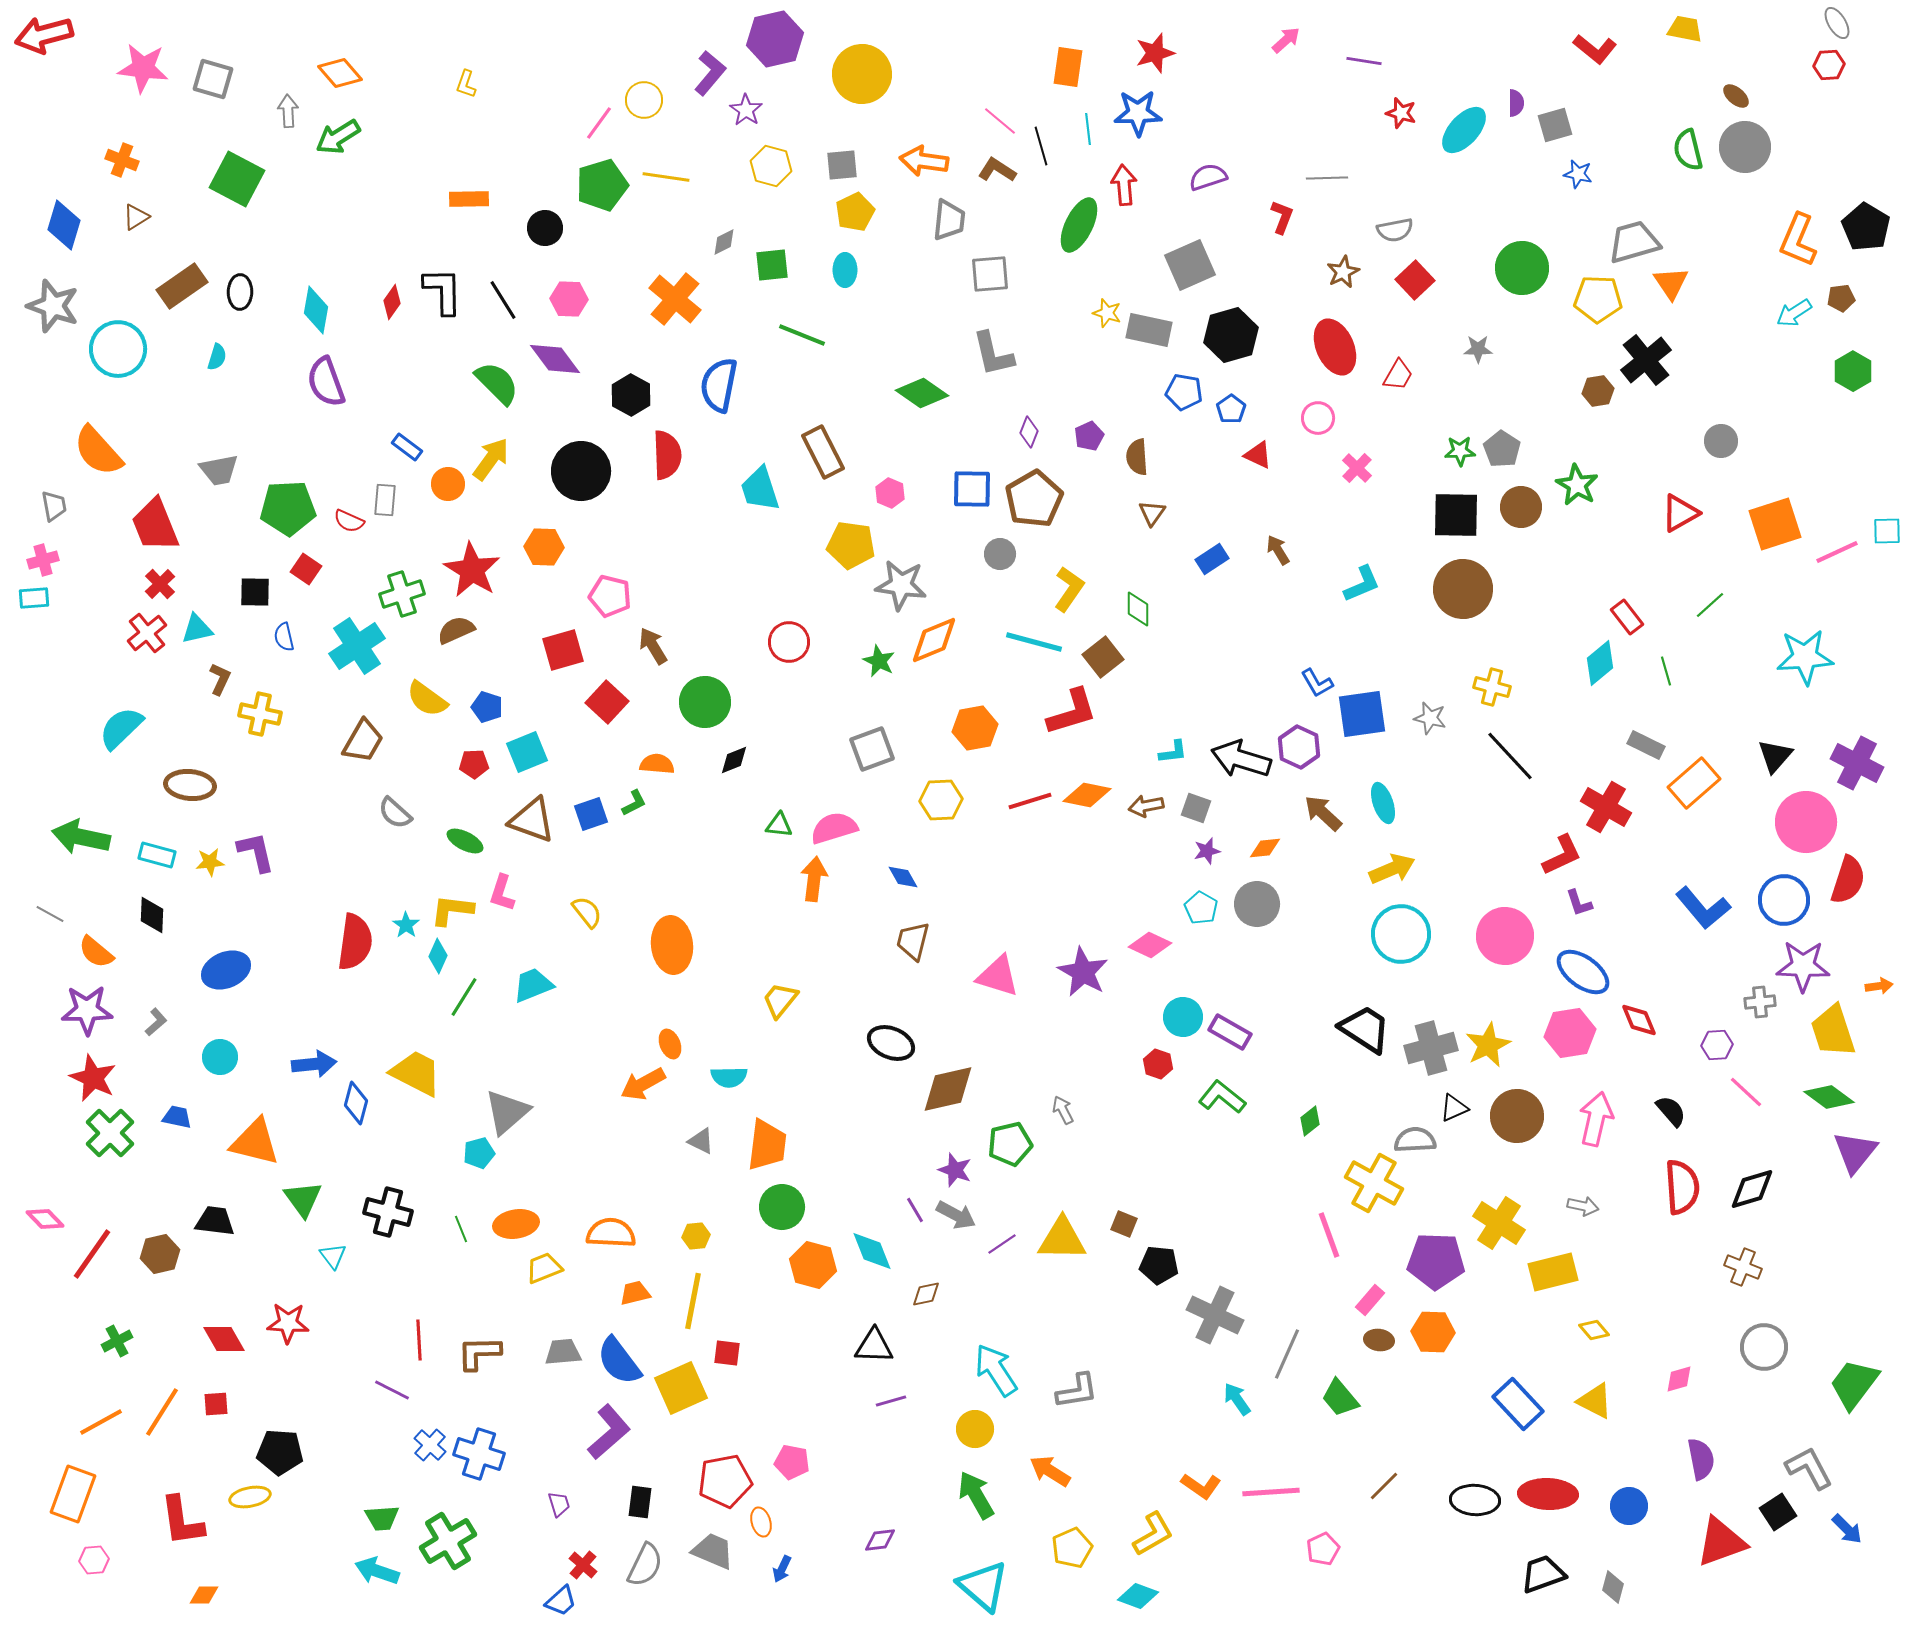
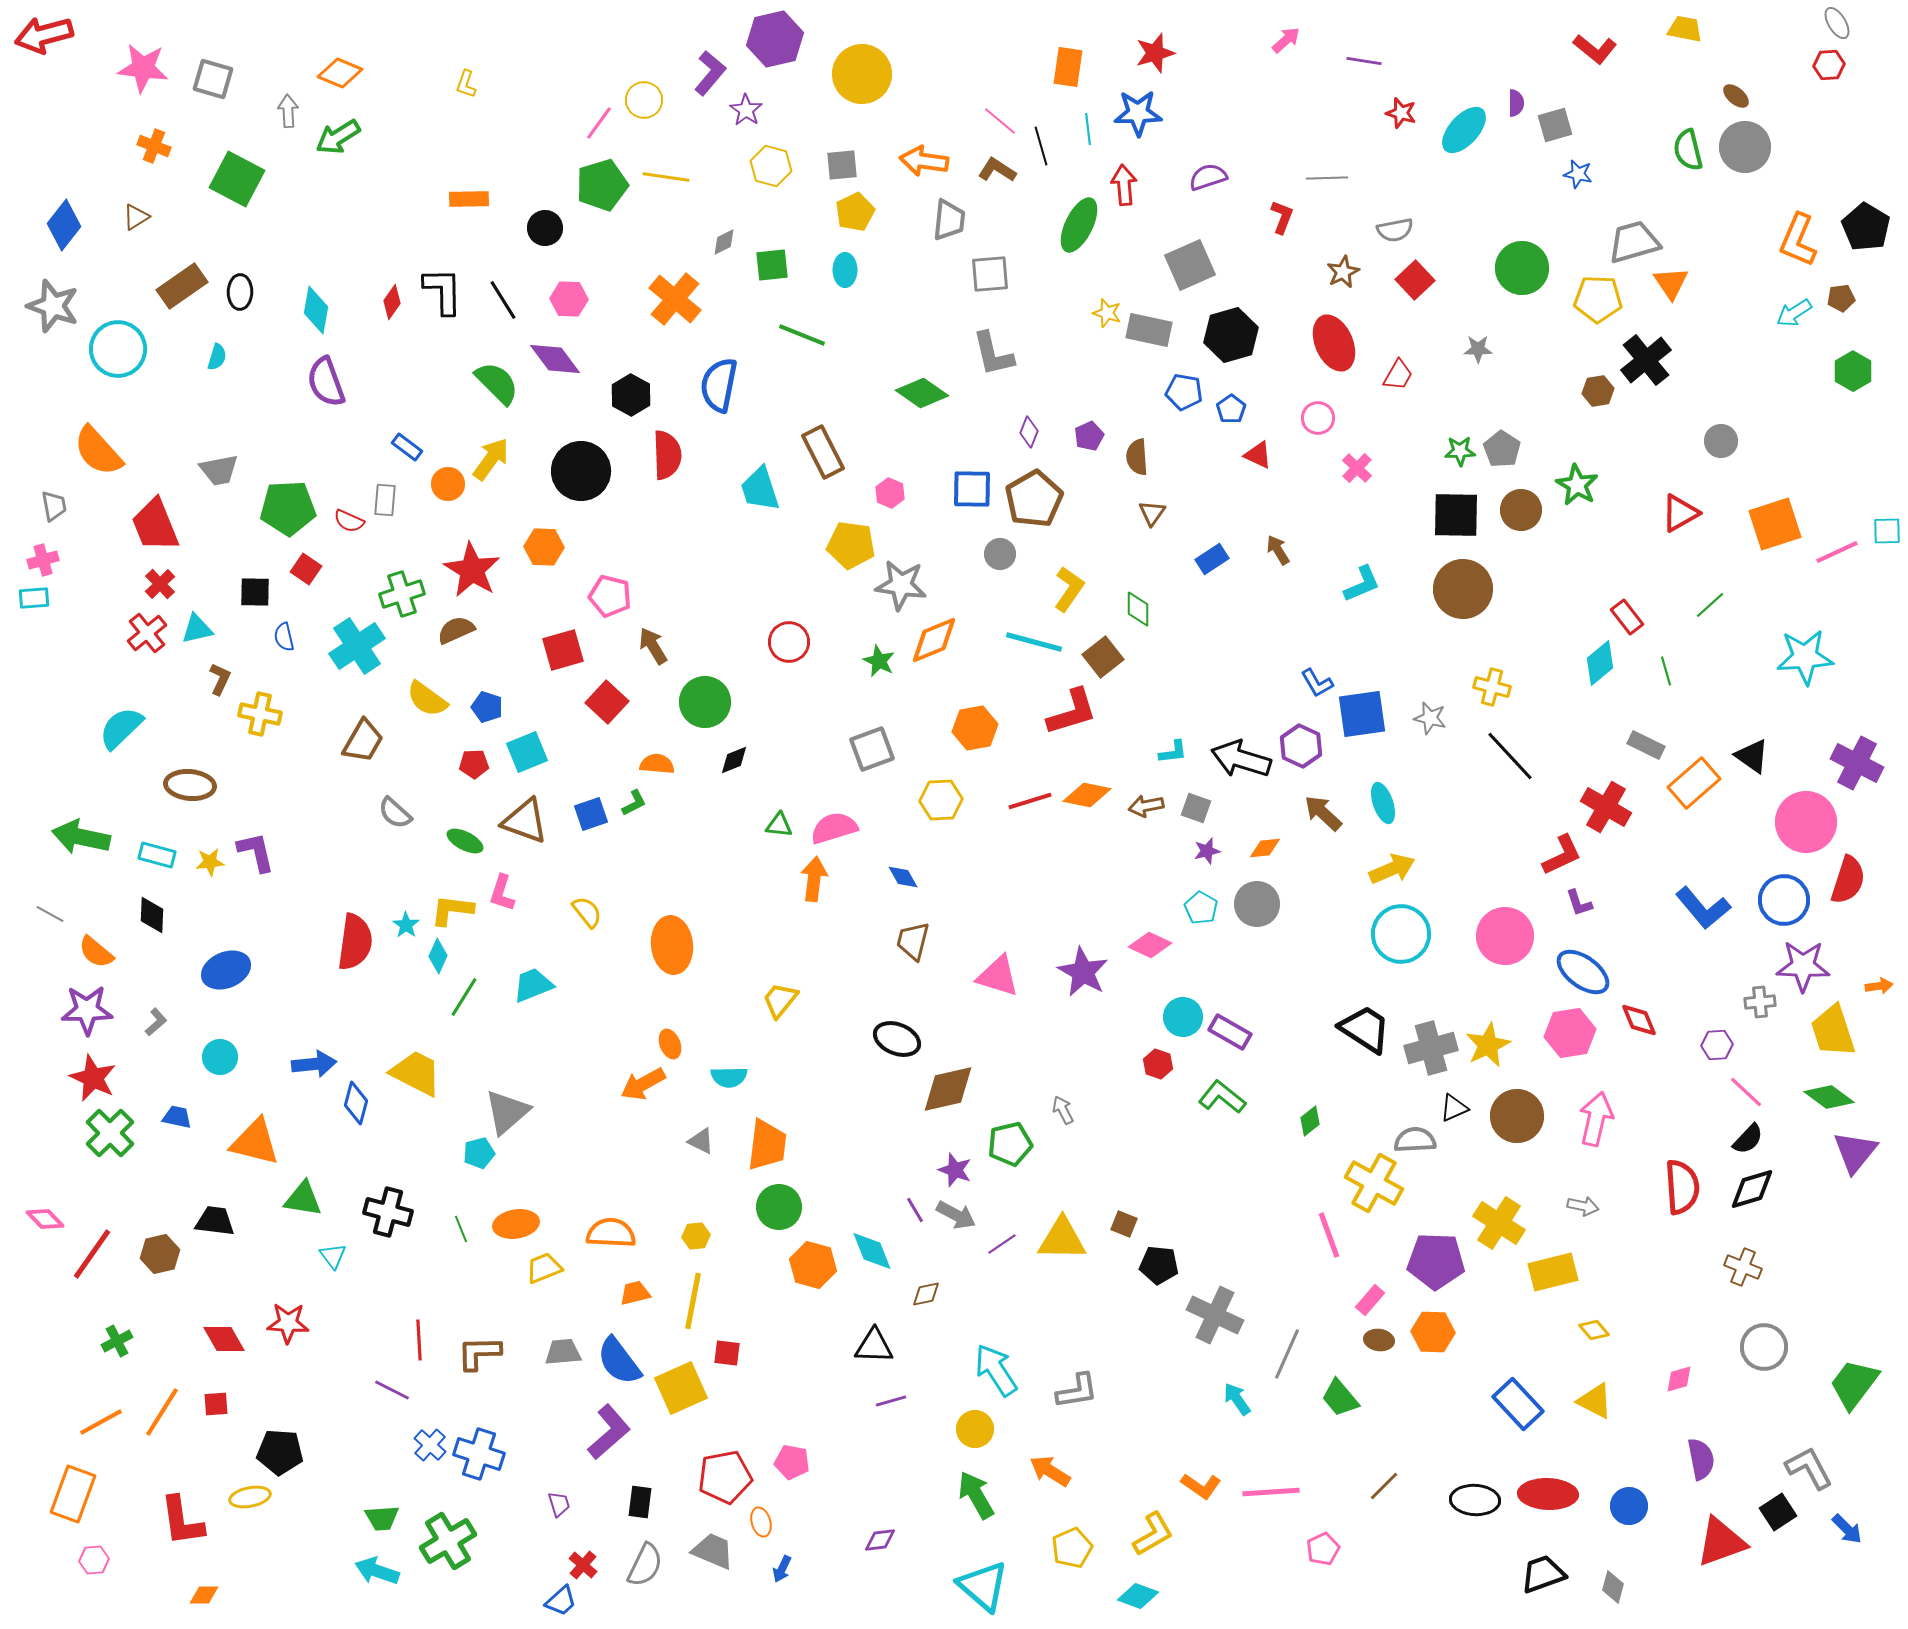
orange diamond at (340, 73): rotated 27 degrees counterclockwise
orange cross at (122, 160): moved 32 px right, 14 px up
blue diamond at (64, 225): rotated 21 degrees clockwise
red ellipse at (1335, 347): moved 1 px left, 4 px up
brown circle at (1521, 507): moved 3 px down
purple hexagon at (1299, 747): moved 2 px right, 1 px up
black triangle at (1775, 756): moved 23 px left; rotated 36 degrees counterclockwise
brown triangle at (532, 820): moved 7 px left, 1 px down
black ellipse at (891, 1043): moved 6 px right, 4 px up
black semicircle at (1671, 1111): moved 77 px right, 28 px down; rotated 84 degrees clockwise
green triangle at (303, 1199): rotated 45 degrees counterclockwise
green circle at (782, 1207): moved 3 px left
red pentagon at (725, 1481): moved 4 px up
